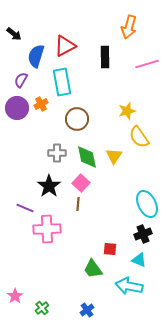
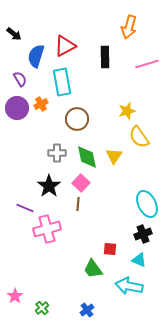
purple semicircle: moved 1 px left, 1 px up; rotated 119 degrees clockwise
pink cross: rotated 12 degrees counterclockwise
